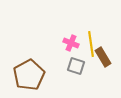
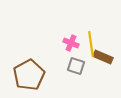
brown rectangle: rotated 36 degrees counterclockwise
